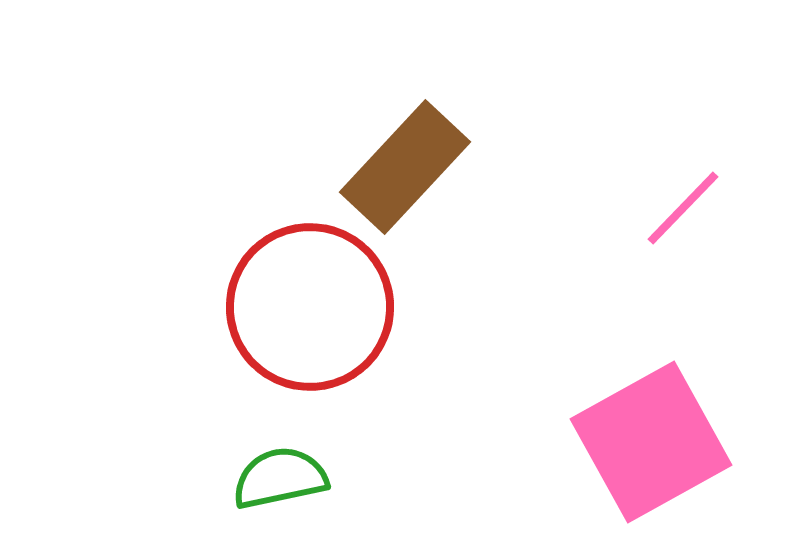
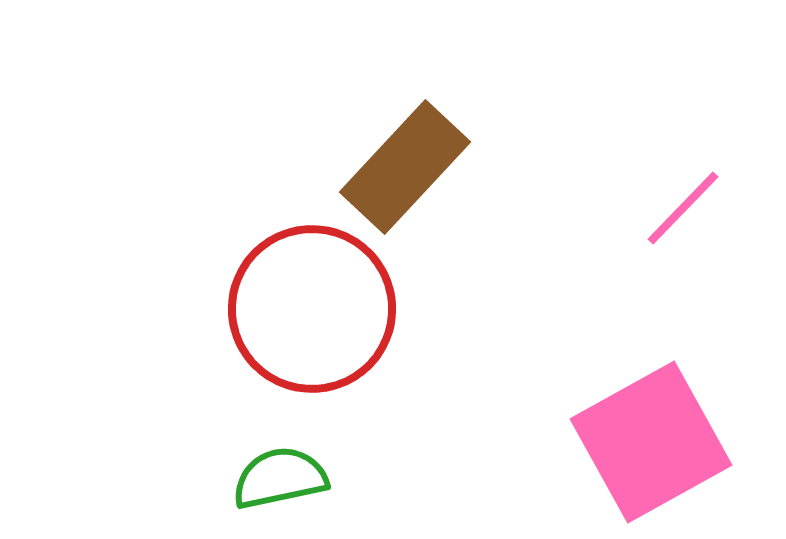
red circle: moved 2 px right, 2 px down
